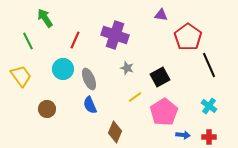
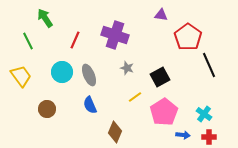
cyan circle: moved 1 px left, 3 px down
gray ellipse: moved 4 px up
cyan cross: moved 5 px left, 8 px down
